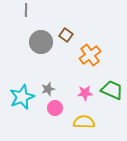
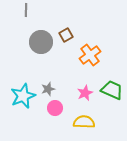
brown square: rotated 24 degrees clockwise
pink star: rotated 21 degrees counterclockwise
cyan star: moved 1 px right, 1 px up
